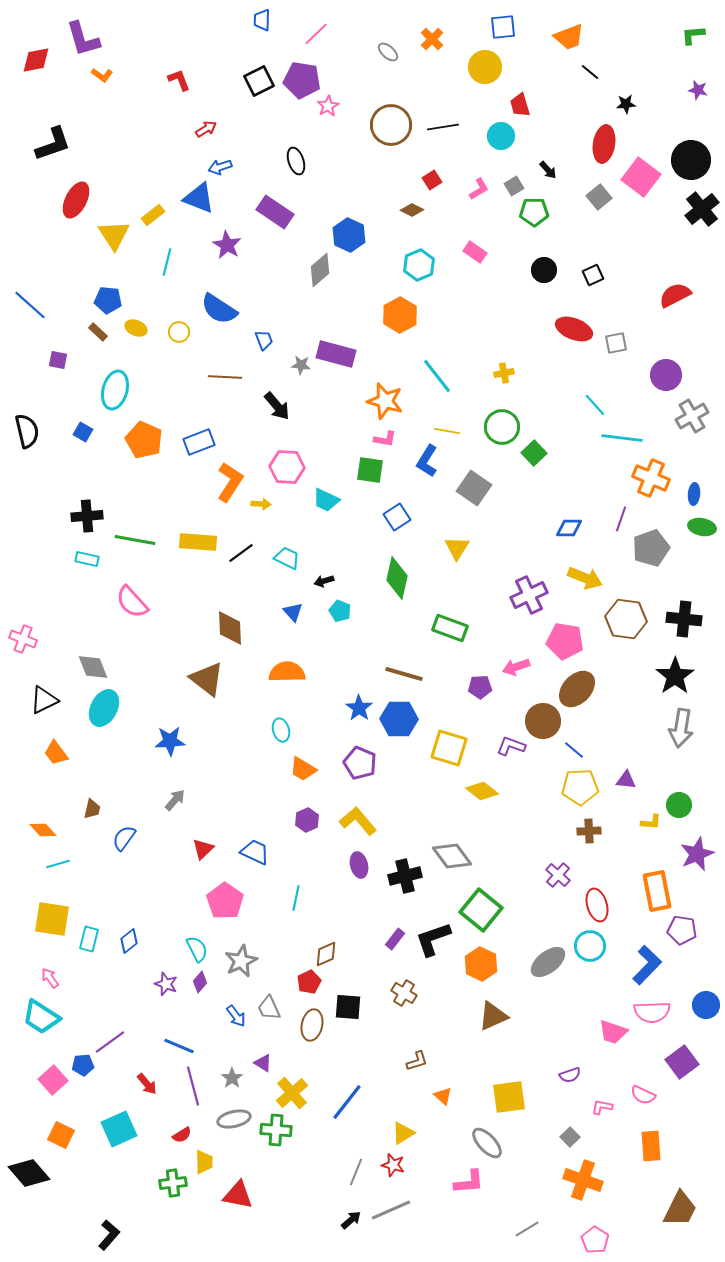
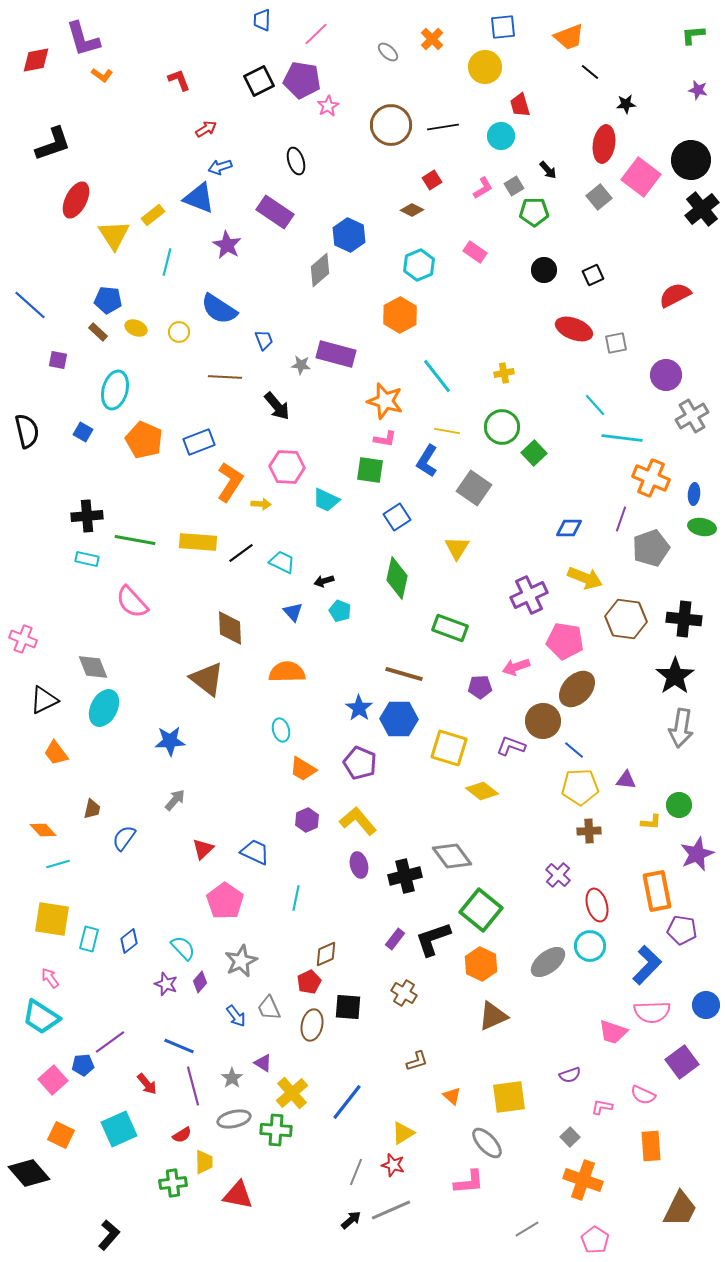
pink L-shape at (479, 189): moved 4 px right, 1 px up
cyan trapezoid at (287, 558): moved 5 px left, 4 px down
cyan semicircle at (197, 949): moved 14 px left, 1 px up; rotated 16 degrees counterclockwise
orange triangle at (443, 1096): moved 9 px right
